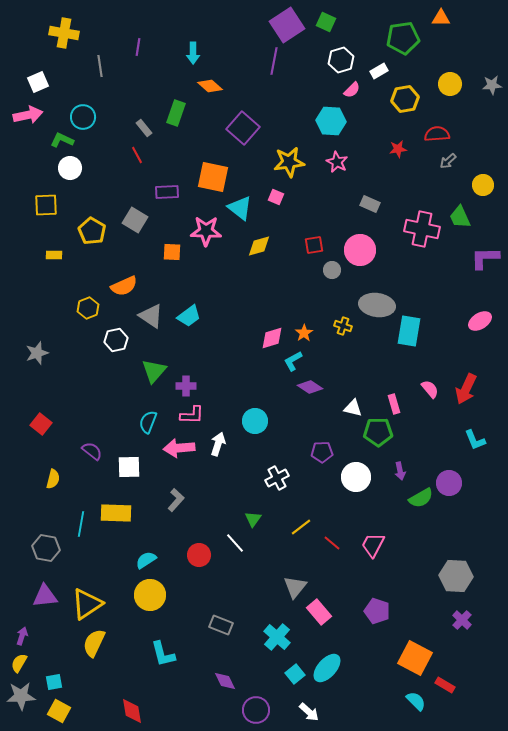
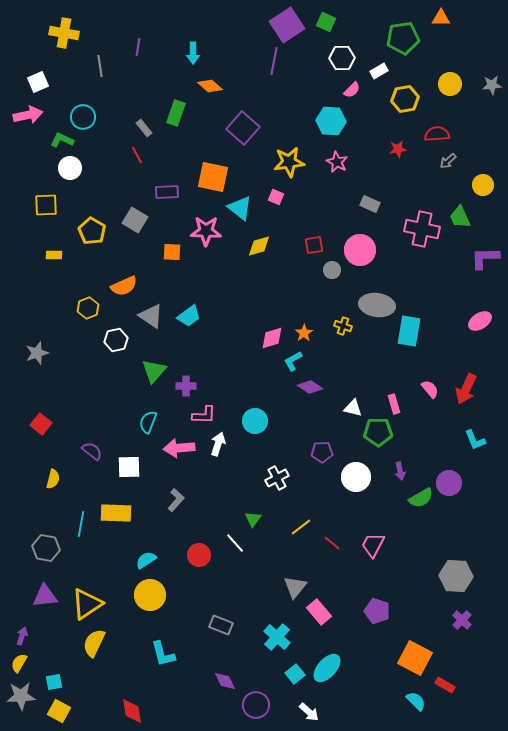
white hexagon at (341, 60): moved 1 px right, 2 px up; rotated 15 degrees clockwise
pink L-shape at (192, 415): moved 12 px right
purple circle at (256, 710): moved 5 px up
